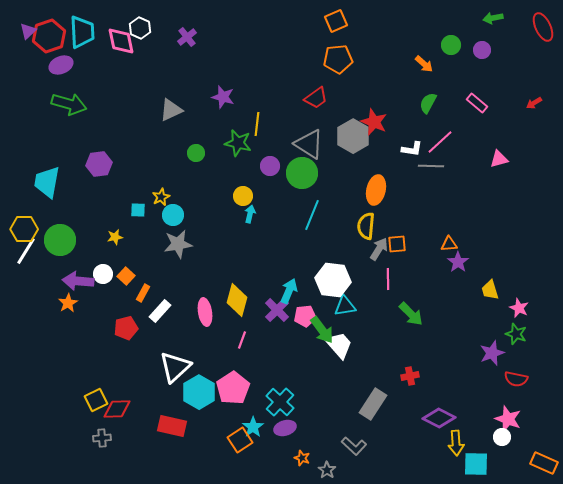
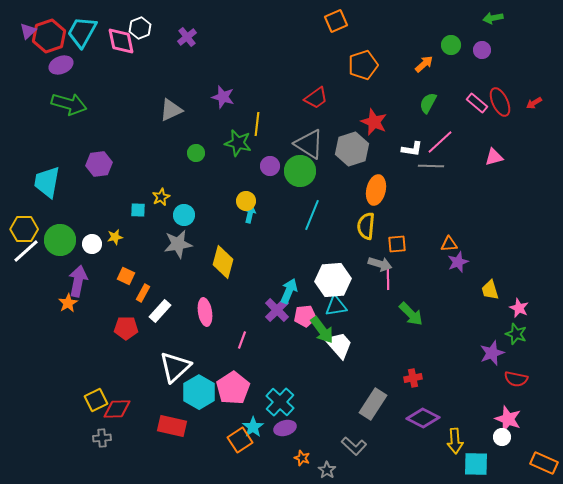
red ellipse at (543, 27): moved 43 px left, 75 px down
white hexagon at (140, 28): rotated 15 degrees clockwise
cyan trapezoid at (82, 32): rotated 148 degrees counterclockwise
orange pentagon at (338, 59): moved 25 px right, 6 px down; rotated 12 degrees counterclockwise
orange arrow at (424, 64): rotated 84 degrees counterclockwise
gray hexagon at (353, 136): moved 1 px left, 13 px down; rotated 12 degrees clockwise
pink triangle at (499, 159): moved 5 px left, 2 px up
green circle at (302, 173): moved 2 px left, 2 px up
yellow circle at (243, 196): moved 3 px right, 5 px down
cyan circle at (173, 215): moved 11 px right
gray arrow at (379, 249): moved 1 px right, 15 px down; rotated 75 degrees clockwise
white line at (26, 251): rotated 16 degrees clockwise
purple star at (458, 262): rotated 15 degrees clockwise
white circle at (103, 274): moved 11 px left, 30 px up
orange square at (126, 276): rotated 18 degrees counterclockwise
white hexagon at (333, 280): rotated 12 degrees counterclockwise
purple arrow at (78, 281): rotated 96 degrees clockwise
yellow diamond at (237, 300): moved 14 px left, 38 px up
cyan triangle at (345, 306): moved 9 px left
red pentagon at (126, 328): rotated 15 degrees clockwise
red cross at (410, 376): moved 3 px right, 2 px down
purple diamond at (439, 418): moved 16 px left
yellow arrow at (456, 443): moved 1 px left, 2 px up
